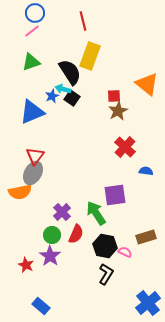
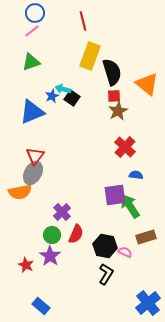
black semicircle: moved 42 px right; rotated 16 degrees clockwise
blue semicircle: moved 10 px left, 4 px down
green arrow: moved 34 px right, 7 px up
